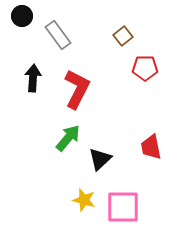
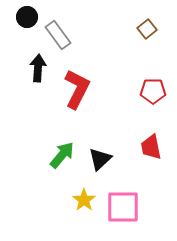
black circle: moved 5 px right, 1 px down
brown square: moved 24 px right, 7 px up
red pentagon: moved 8 px right, 23 px down
black arrow: moved 5 px right, 10 px up
green arrow: moved 6 px left, 17 px down
yellow star: rotated 20 degrees clockwise
